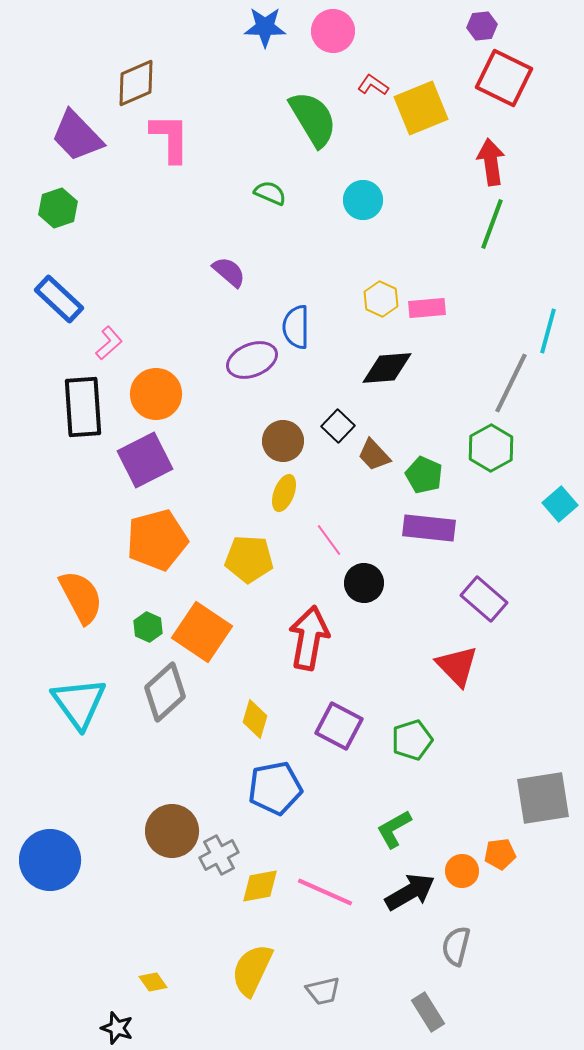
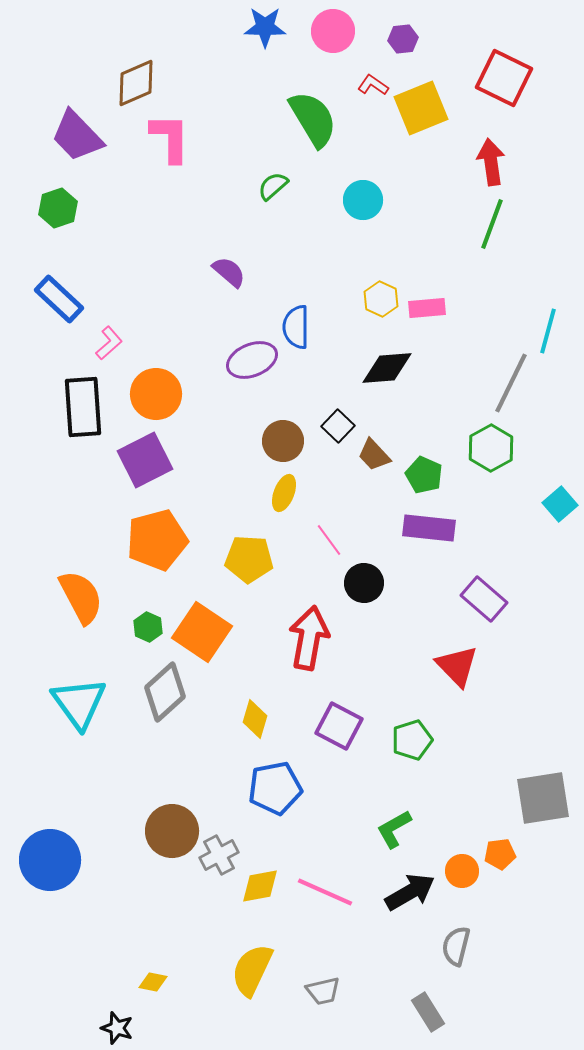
purple hexagon at (482, 26): moved 79 px left, 13 px down
green semicircle at (270, 193): moved 3 px right, 7 px up; rotated 64 degrees counterclockwise
yellow diamond at (153, 982): rotated 44 degrees counterclockwise
